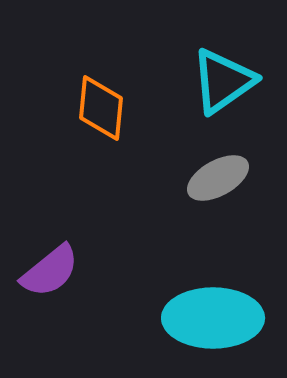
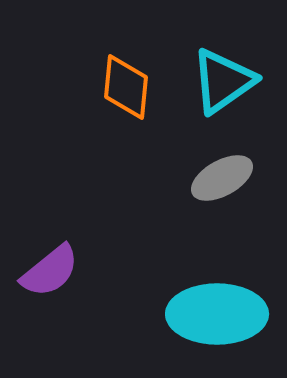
orange diamond: moved 25 px right, 21 px up
gray ellipse: moved 4 px right
cyan ellipse: moved 4 px right, 4 px up
